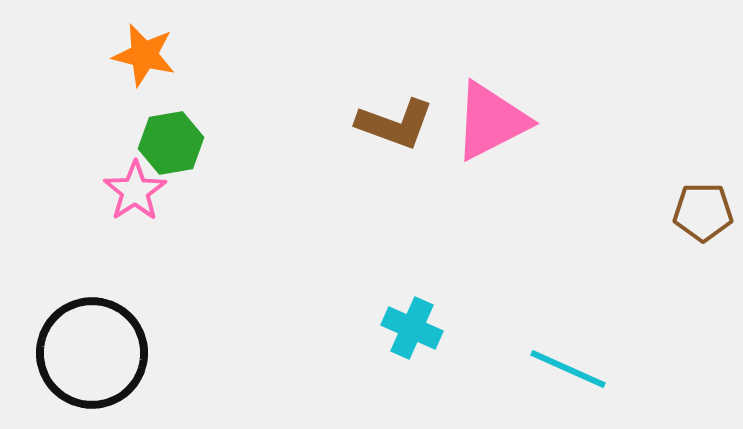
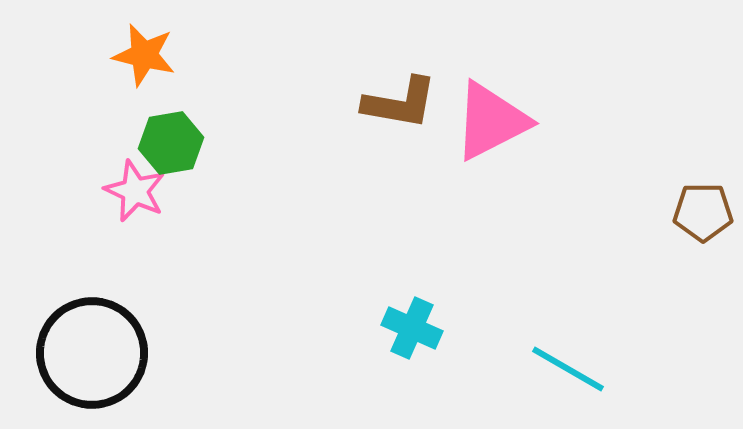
brown L-shape: moved 5 px right, 21 px up; rotated 10 degrees counterclockwise
pink star: rotated 14 degrees counterclockwise
cyan line: rotated 6 degrees clockwise
